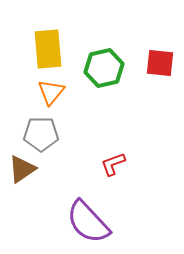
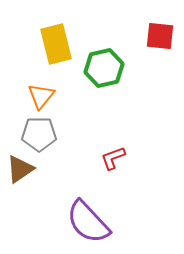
yellow rectangle: moved 8 px right, 5 px up; rotated 9 degrees counterclockwise
red square: moved 27 px up
orange triangle: moved 10 px left, 4 px down
gray pentagon: moved 2 px left
red L-shape: moved 6 px up
brown triangle: moved 2 px left
